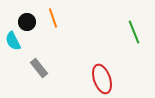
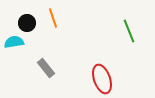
black circle: moved 1 px down
green line: moved 5 px left, 1 px up
cyan semicircle: moved 1 px right, 1 px down; rotated 108 degrees clockwise
gray rectangle: moved 7 px right
